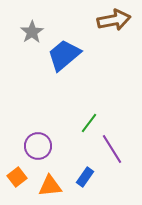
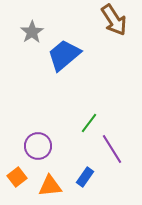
brown arrow: rotated 68 degrees clockwise
